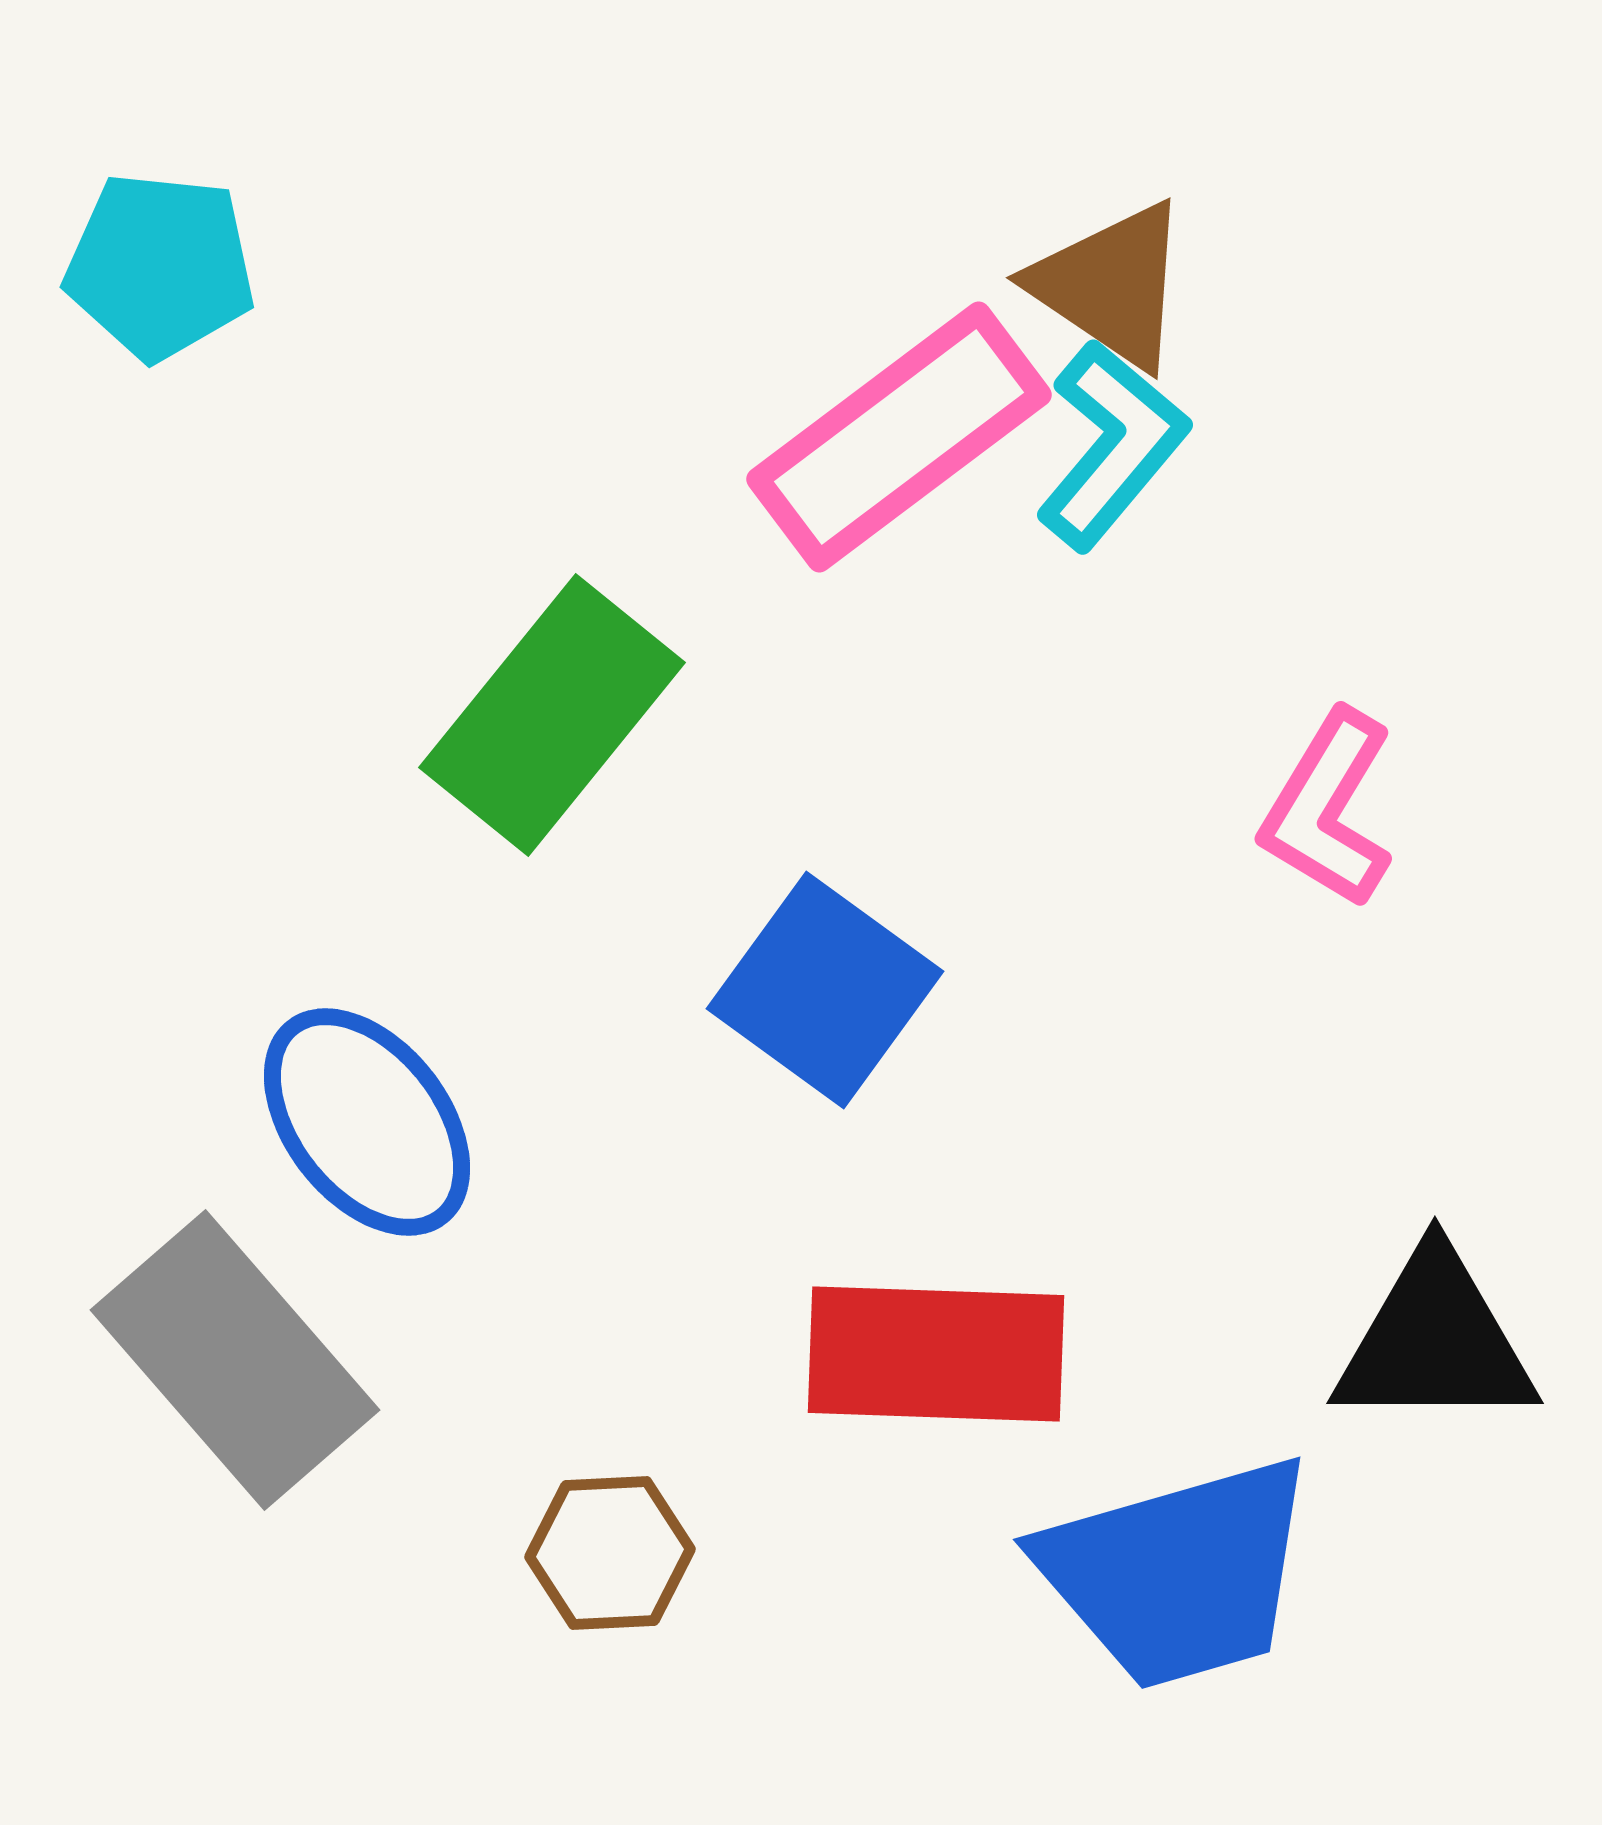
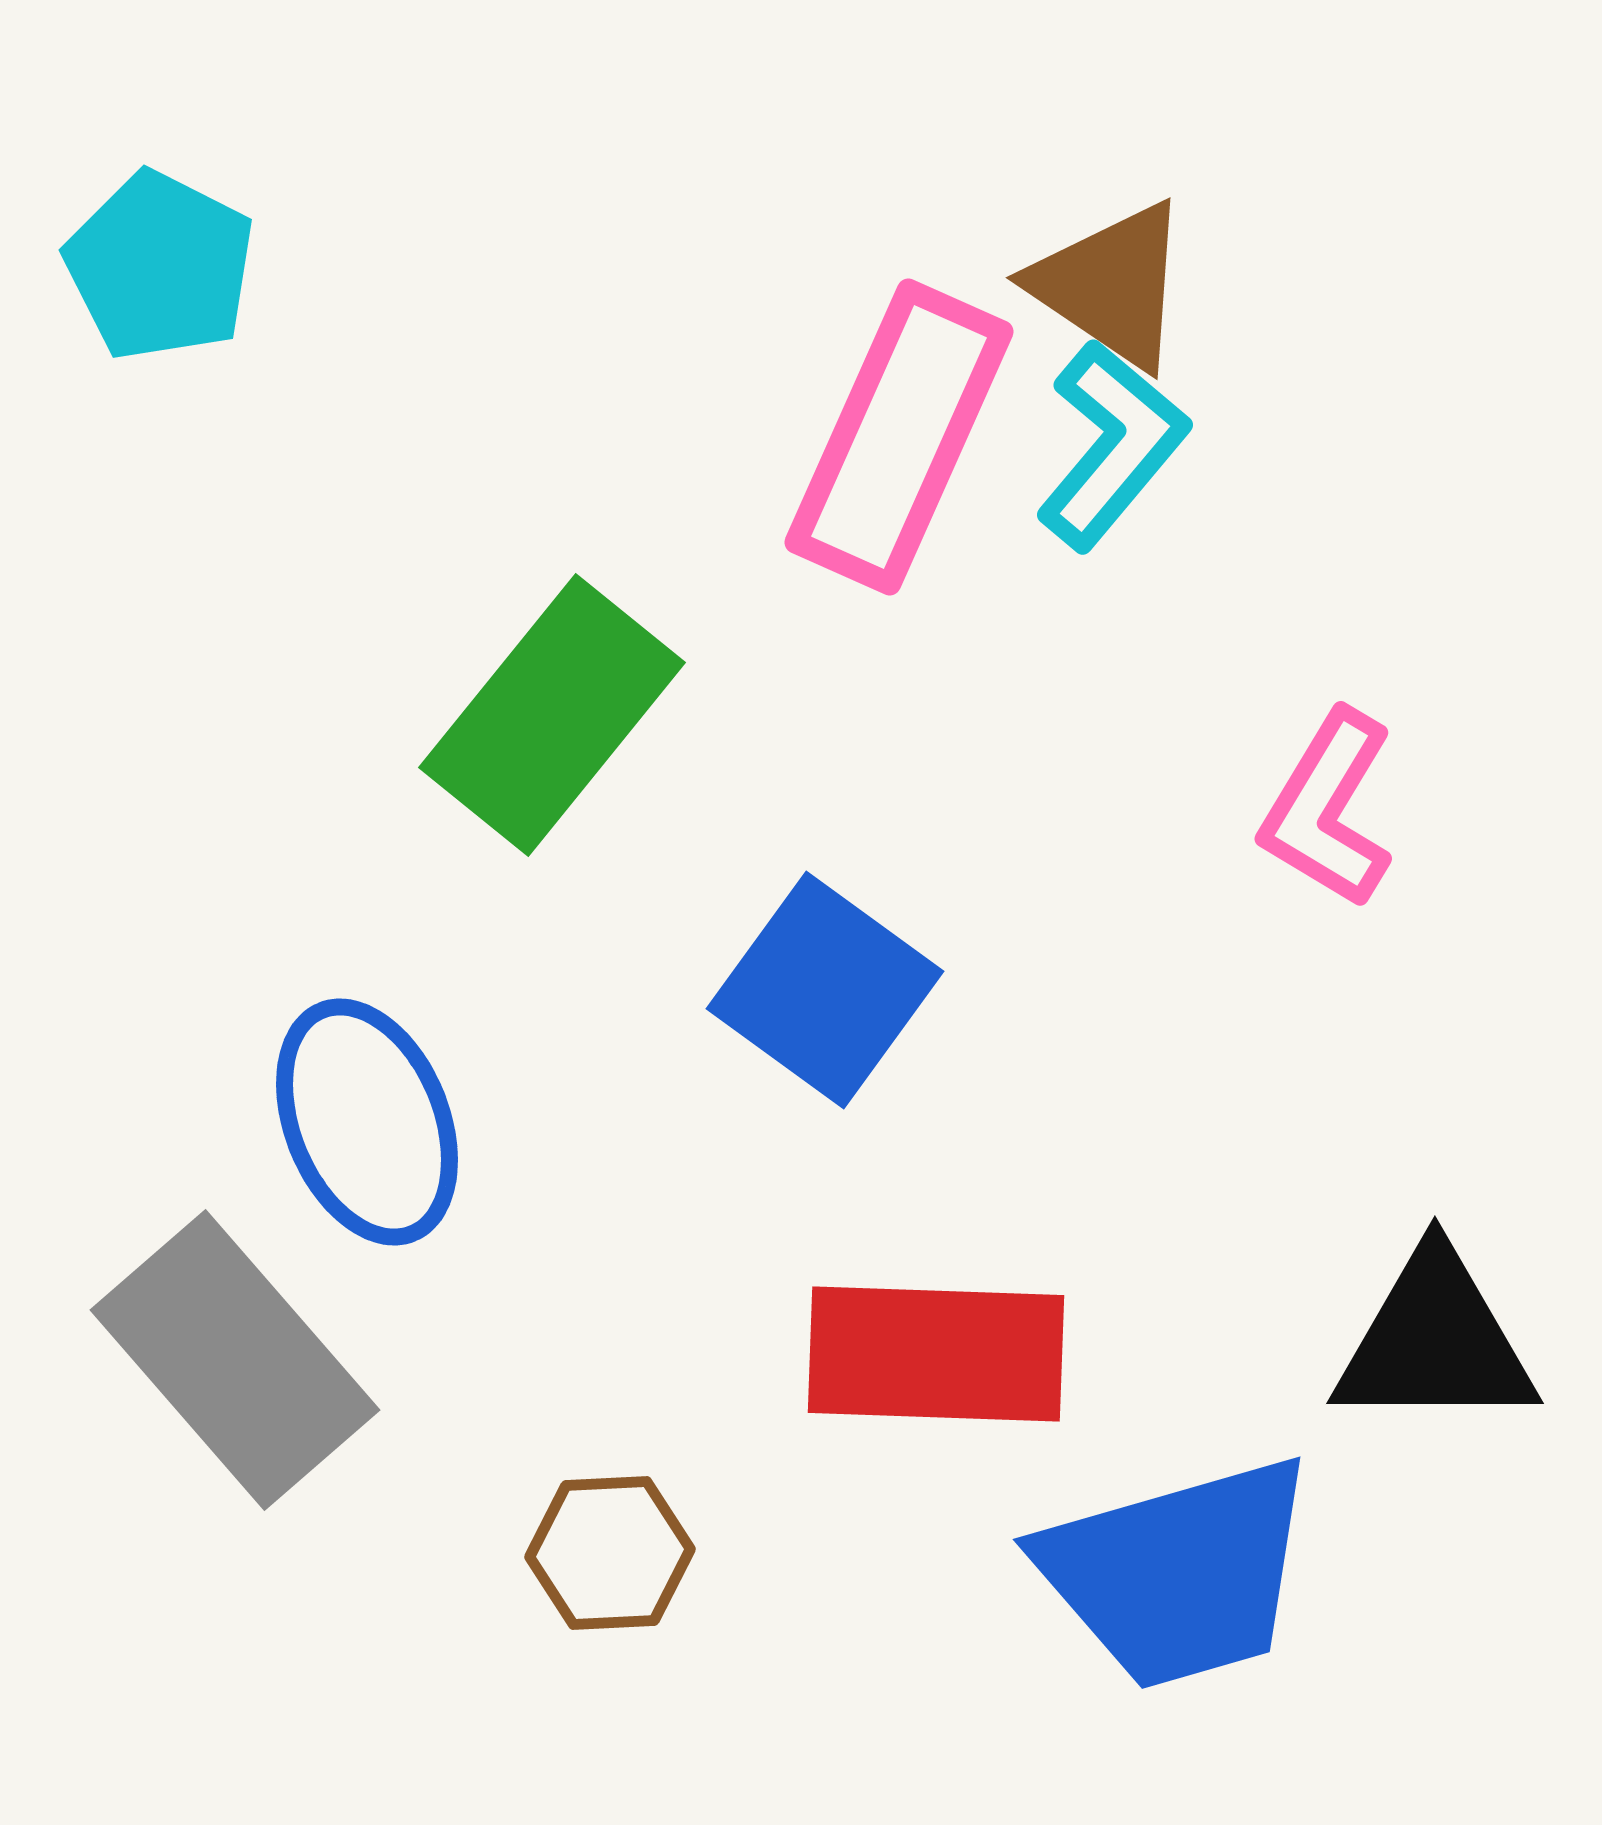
cyan pentagon: rotated 21 degrees clockwise
pink rectangle: rotated 29 degrees counterclockwise
blue ellipse: rotated 16 degrees clockwise
